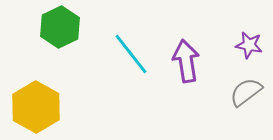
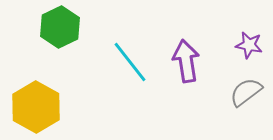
cyan line: moved 1 px left, 8 px down
